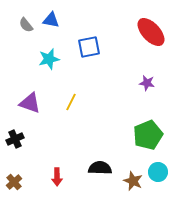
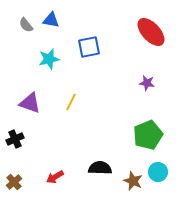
red arrow: moved 2 px left; rotated 60 degrees clockwise
